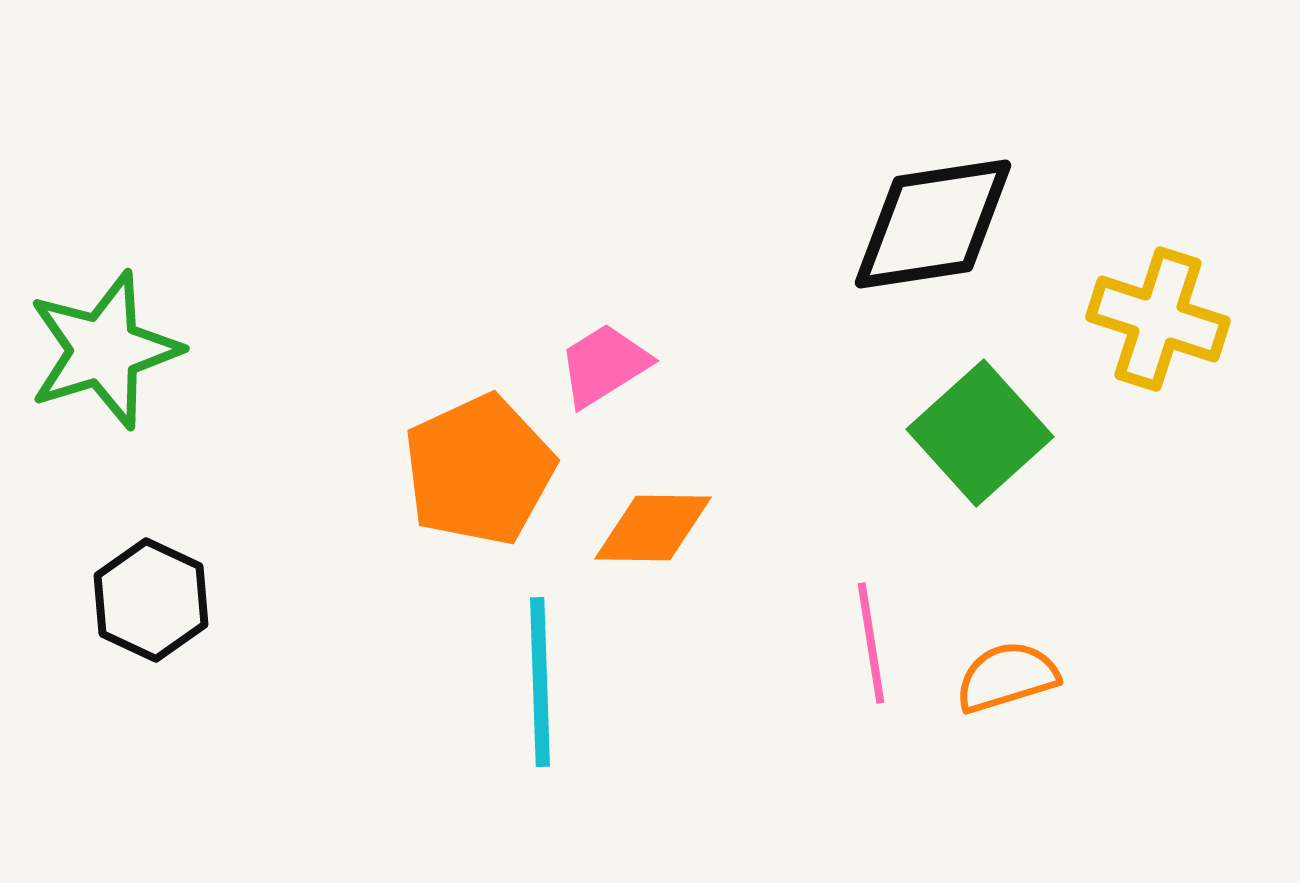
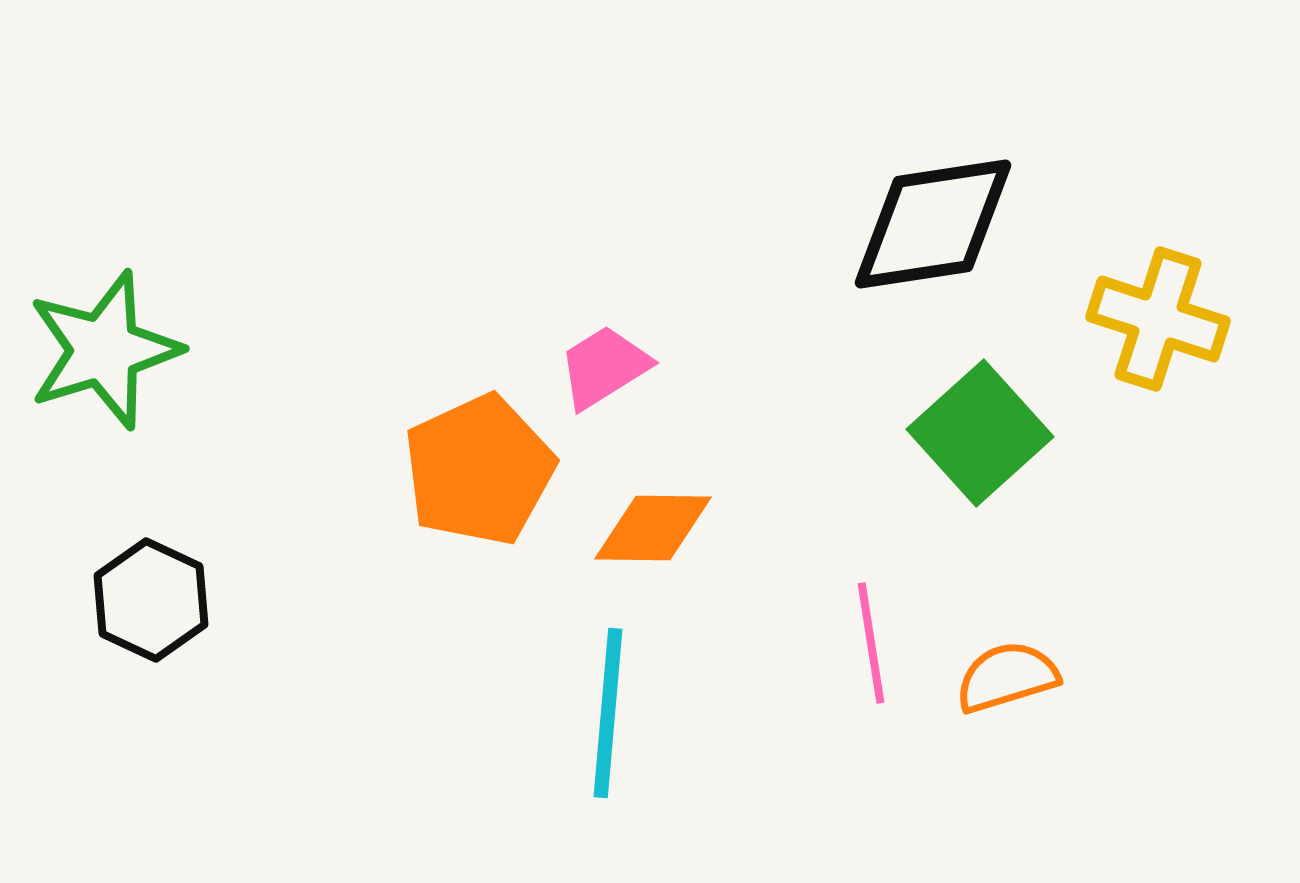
pink trapezoid: moved 2 px down
cyan line: moved 68 px right, 31 px down; rotated 7 degrees clockwise
